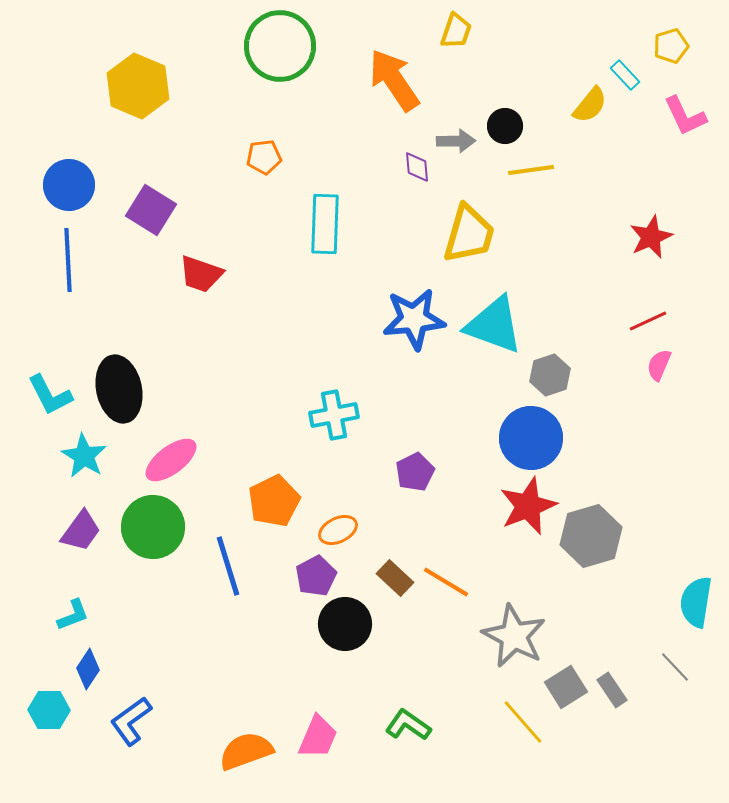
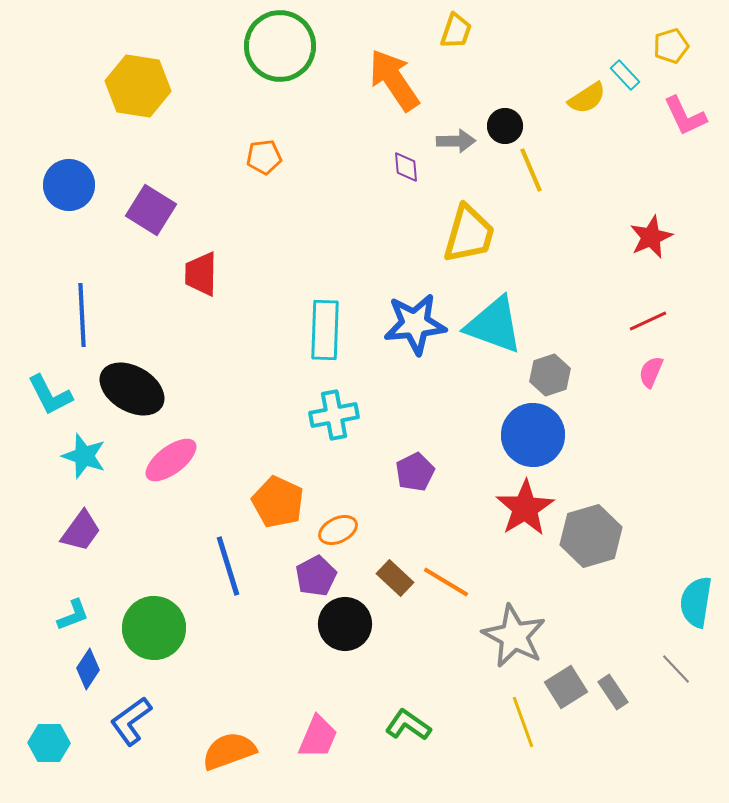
yellow hexagon at (138, 86): rotated 14 degrees counterclockwise
yellow semicircle at (590, 105): moved 3 px left, 7 px up; rotated 18 degrees clockwise
purple diamond at (417, 167): moved 11 px left
yellow line at (531, 170): rotated 75 degrees clockwise
cyan rectangle at (325, 224): moved 106 px down
blue line at (68, 260): moved 14 px right, 55 px down
red trapezoid at (201, 274): rotated 72 degrees clockwise
blue star at (414, 319): moved 1 px right, 5 px down
pink semicircle at (659, 365): moved 8 px left, 7 px down
black ellipse at (119, 389): moved 13 px right; rotated 48 degrees counterclockwise
blue circle at (531, 438): moved 2 px right, 3 px up
cyan star at (84, 456): rotated 12 degrees counterclockwise
orange pentagon at (274, 501): moved 4 px right, 1 px down; rotated 21 degrees counterclockwise
red star at (528, 506): moved 3 px left, 2 px down; rotated 10 degrees counterclockwise
green circle at (153, 527): moved 1 px right, 101 px down
gray line at (675, 667): moved 1 px right, 2 px down
gray rectangle at (612, 690): moved 1 px right, 2 px down
cyan hexagon at (49, 710): moved 33 px down
yellow line at (523, 722): rotated 21 degrees clockwise
orange semicircle at (246, 751): moved 17 px left
